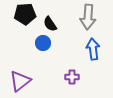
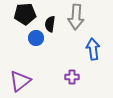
gray arrow: moved 12 px left
black semicircle: rotated 42 degrees clockwise
blue circle: moved 7 px left, 5 px up
